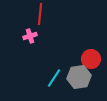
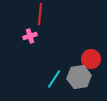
cyan line: moved 1 px down
